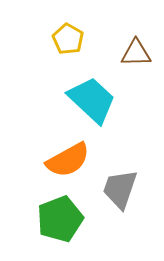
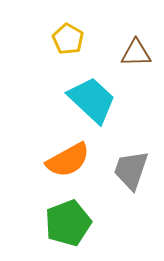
gray trapezoid: moved 11 px right, 19 px up
green pentagon: moved 8 px right, 4 px down
